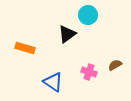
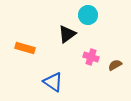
pink cross: moved 2 px right, 15 px up
